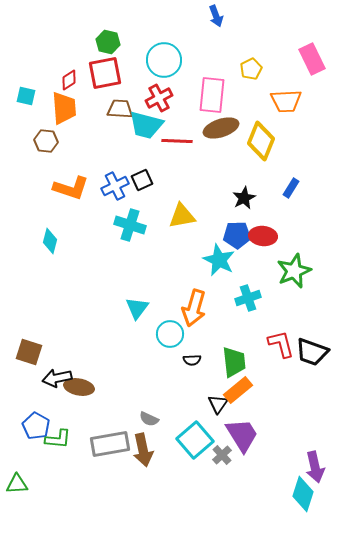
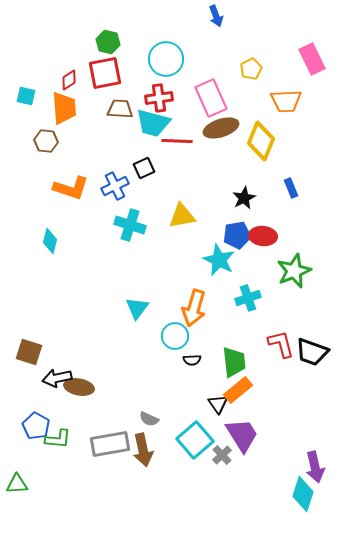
cyan circle at (164, 60): moved 2 px right, 1 px up
pink rectangle at (212, 95): moved 1 px left, 3 px down; rotated 30 degrees counterclockwise
red cross at (159, 98): rotated 20 degrees clockwise
cyan trapezoid at (146, 125): moved 7 px right, 2 px up
black square at (142, 180): moved 2 px right, 12 px up
blue rectangle at (291, 188): rotated 54 degrees counterclockwise
blue pentagon at (237, 235): rotated 8 degrees counterclockwise
cyan circle at (170, 334): moved 5 px right, 2 px down
black triangle at (218, 404): rotated 10 degrees counterclockwise
